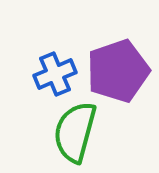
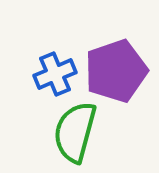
purple pentagon: moved 2 px left
